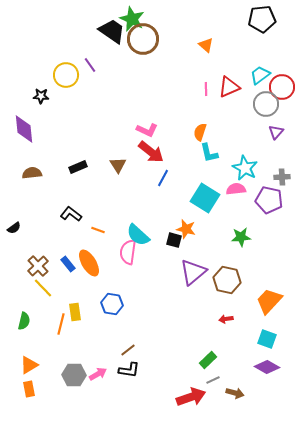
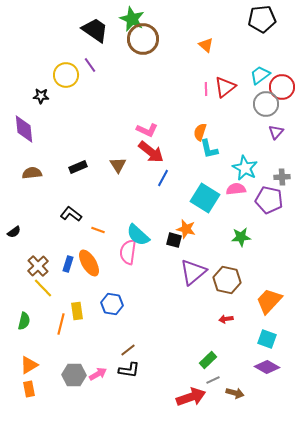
black trapezoid at (112, 31): moved 17 px left, 1 px up
red triangle at (229, 87): moved 4 px left; rotated 15 degrees counterclockwise
cyan L-shape at (209, 153): moved 4 px up
black semicircle at (14, 228): moved 4 px down
blue rectangle at (68, 264): rotated 56 degrees clockwise
yellow rectangle at (75, 312): moved 2 px right, 1 px up
